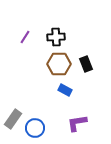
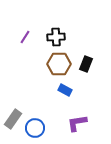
black rectangle: rotated 42 degrees clockwise
